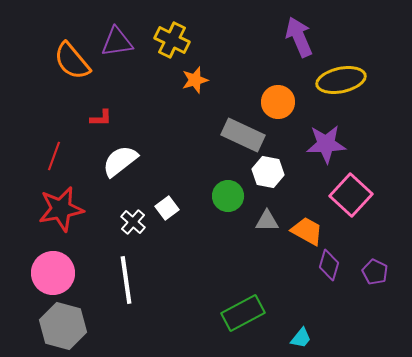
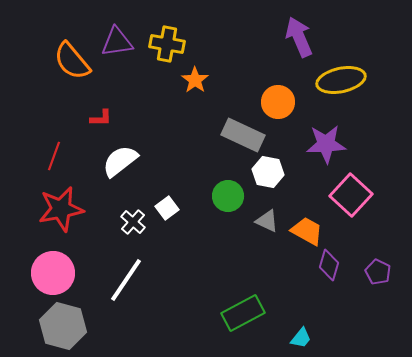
yellow cross: moved 5 px left, 4 px down; rotated 16 degrees counterclockwise
orange star: rotated 20 degrees counterclockwise
gray triangle: rotated 25 degrees clockwise
purple pentagon: moved 3 px right
white line: rotated 42 degrees clockwise
